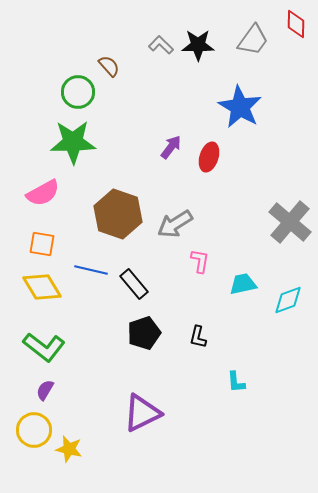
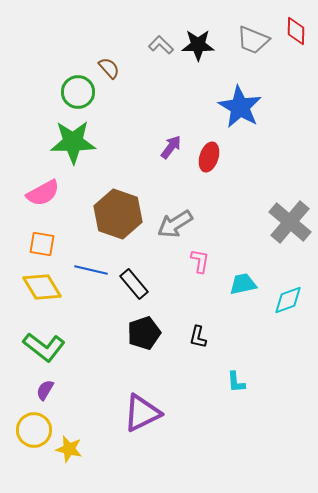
red diamond: moved 7 px down
gray trapezoid: rotated 76 degrees clockwise
brown semicircle: moved 2 px down
